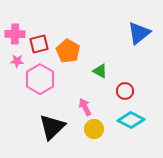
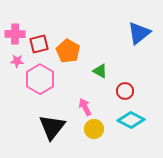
black triangle: rotated 8 degrees counterclockwise
